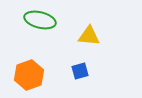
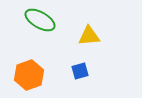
green ellipse: rotated 16 degrees clockwise
yellow triangle: rotated 10 degrees counterclockwise
